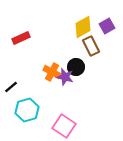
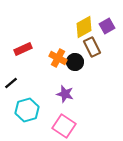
yellow diamond: moved 1 px right
red rectangle: moved 2 px right, 11 px down
brown rectangle: moved 1 px right, 1 px down
black circle: moved 1 px left, 5 px up
orange cross: moved 6 px right, 14 px up
purple star: moved 17 px down
black line: moved 4 px up
